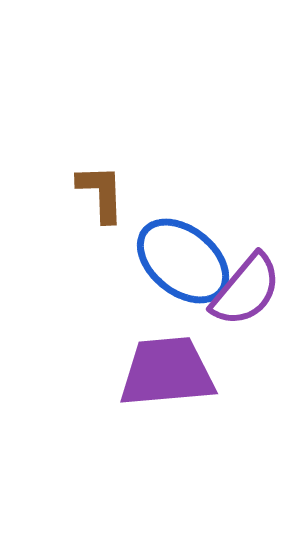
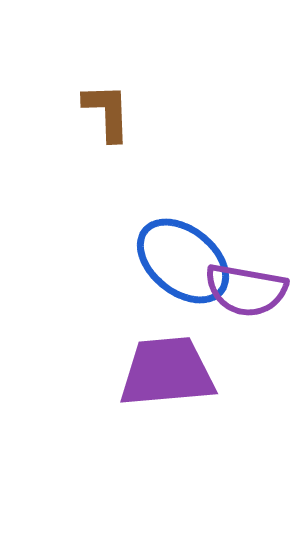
brown L-shape: moved 6 px right, 81 px up
purple semicircle: rotated 60 degrees clockwise
